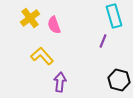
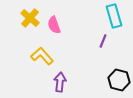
yellow cross: rotated 12 degrees counterclockwise
